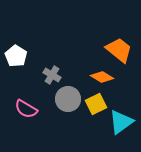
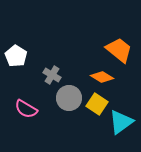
gray circle: moved 1 px right, 1 px up
yellow square: moved 1 px right; rotated 30 degrees counterclockwise
